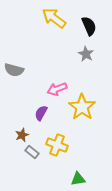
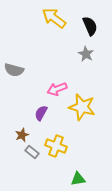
black semicircle: moved 1 px right
yellow star: rotated 20 degrees counterclockwise
yellow cross: moved 1 px left, 1 px down
